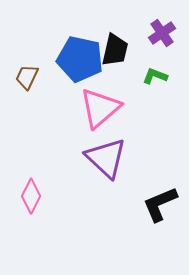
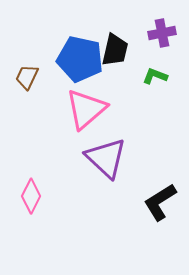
purple cross: rotated 24 degrees clockwise
pink triangle: moved 14 px left, 1 px down
black L-shape: moved 2 px up; rotated 9 degrees counterclockwise
